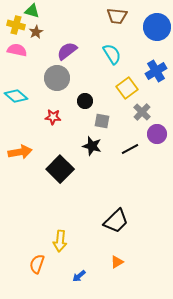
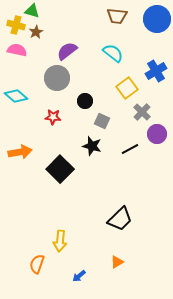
blue circle: moved 8 px up
cyan semicircle: moved 1 px right, 1 px up; rotated 20 degrees counterclockwise
gray square: rotated 14 degrees clockwise
black trapezoid: moved 4 px right, 2 px up
